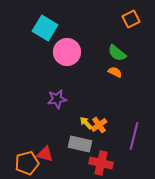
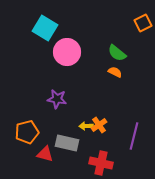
orange square: moved 12 px right, 4 px down
purple star: rotated 18 degrees clockwise
yellow arrow: moved 3 px down; rotated 48 degrees counterclockwise
gray rectangle: moved 13 px left, 1 px up
orange pentagon: moved 31 px up
